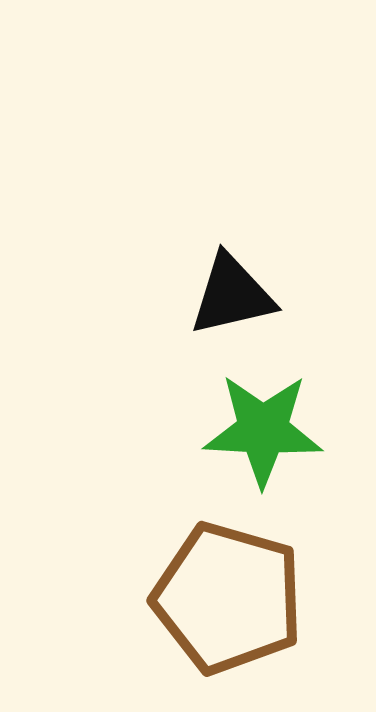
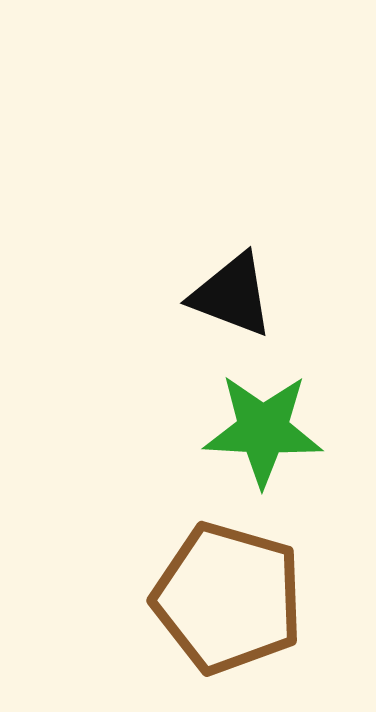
black triangle: rotated 34 degrees clockwise
